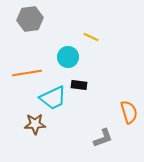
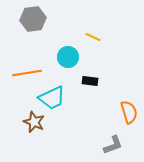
gray hexagon: moved 3 px right
yellow line: moved 2 px right
black rectangle: moved 11 px right, 4 px up
cyan trapezoid: moved 1 px left
brown star: moved 1 px left, 2 px up; rotated 25 degrees clockwise
gray L-shape: moved 10 px right, 7 px down
